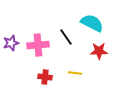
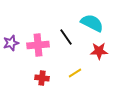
yellow line: rotated 40 degrees counterclockwise
red cross: moved 3 px left, 1 px down
